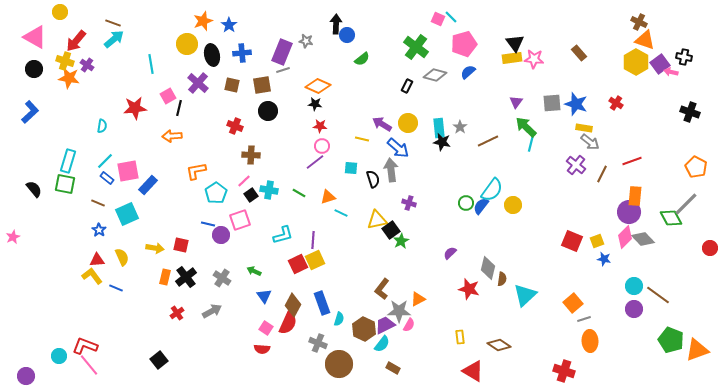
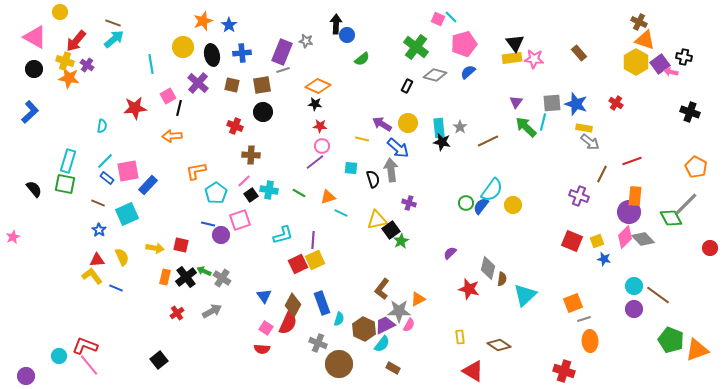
yellow circle at (187, 44): moved 4 px left, 3 px down
black circle at (268, 111): moved 5 px left, 1 px down
cyan line at (531, 143): moved 12 px right, 21 px up
purple cross at (576, 165): moved 3 px right, 31 px down; rotated 18 degrees counterclockwise
green arrow at (254, 271): moved 50 px left
orange square at (573, 303): rotated 18 degrees clockwise
